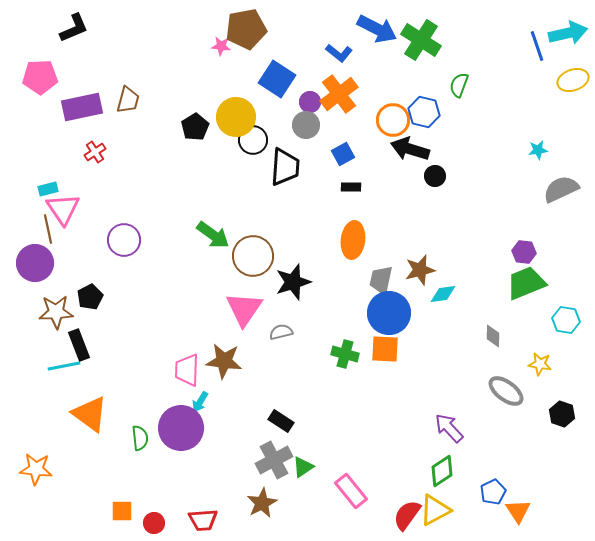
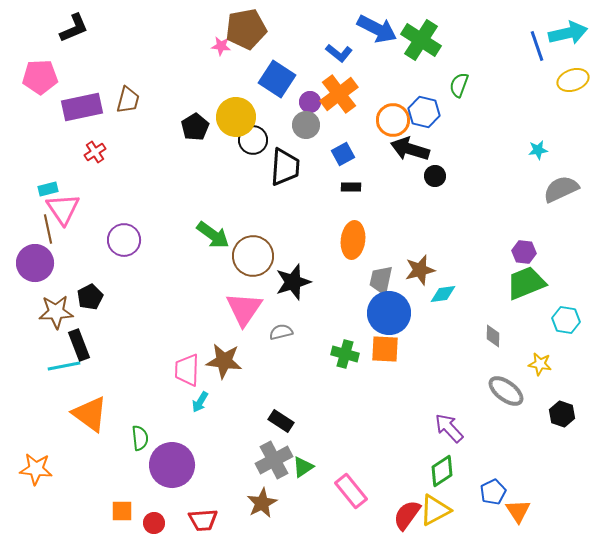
purple circle at (181, 428): moved 9 px left, 37 px down
